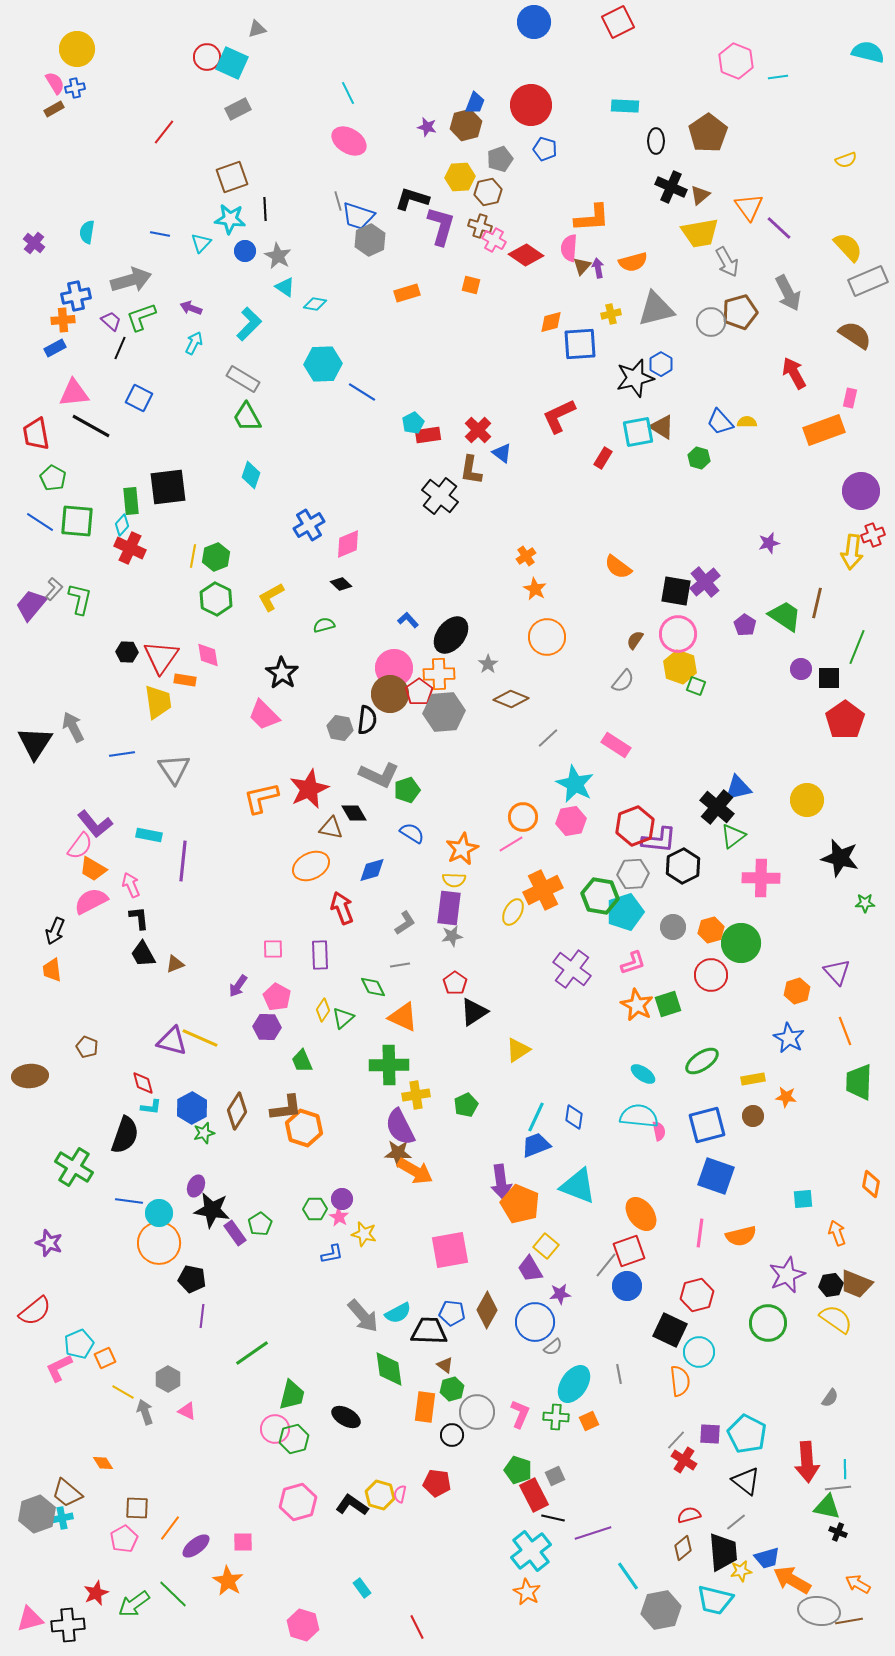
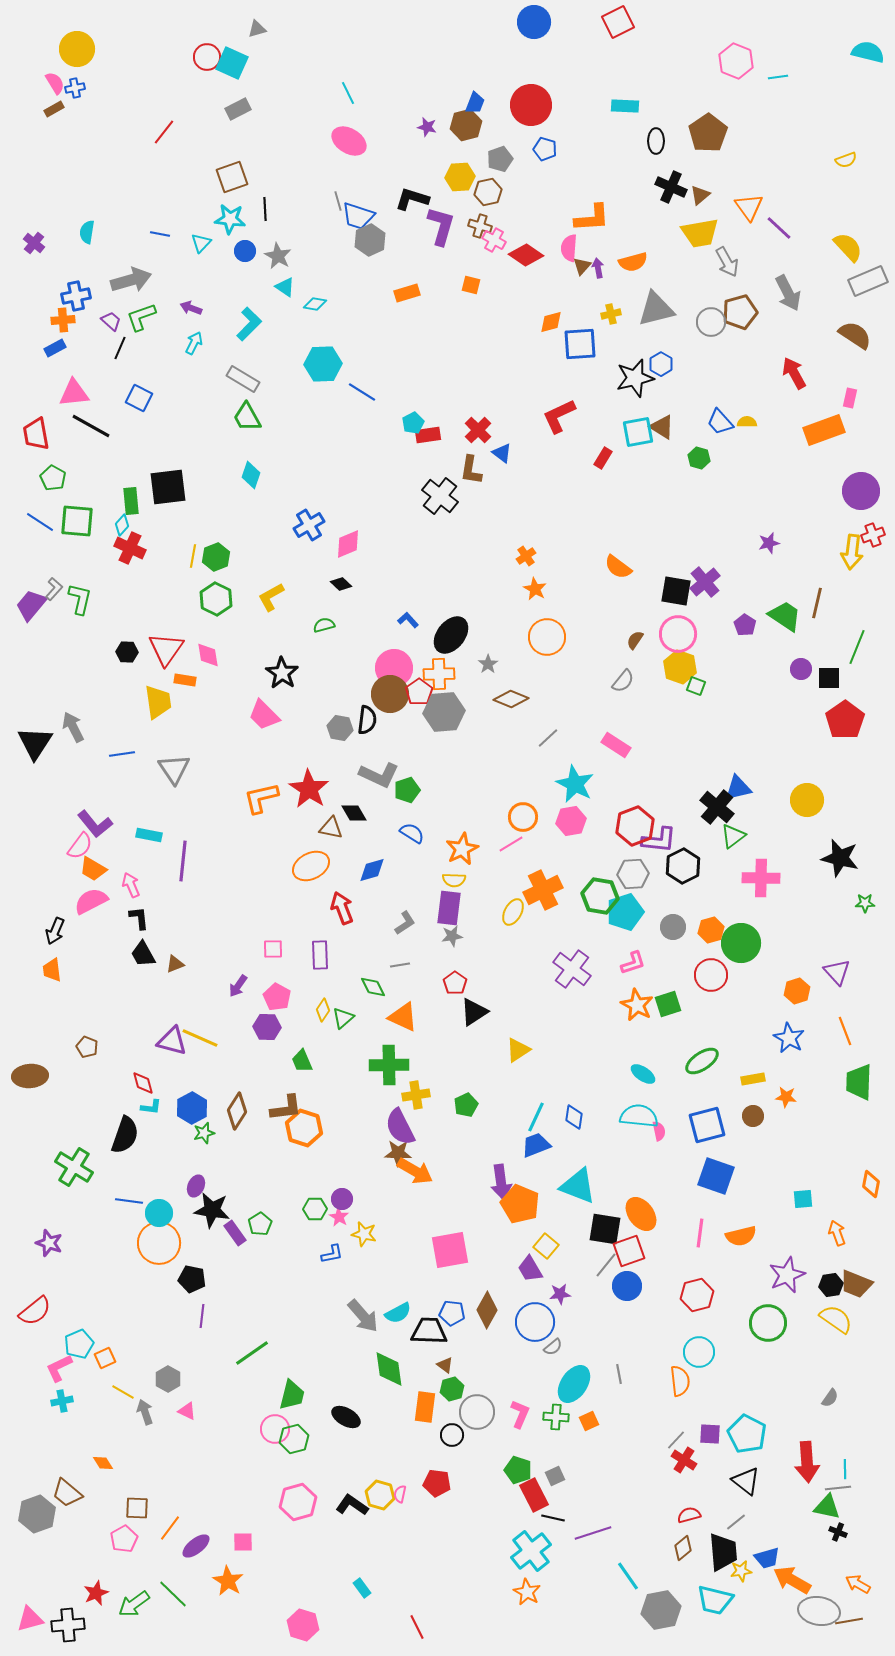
red triangle at (161, 657): moved 5 px right, 8 px up
red star at (309, 789): rotated 15 degrees counterclockwise
black square at (670, 1330): moved 65 px left, 101 px up; rotated 16 degrees counterclockwise
cyan cross at (62, 1518): moved 117 px up
